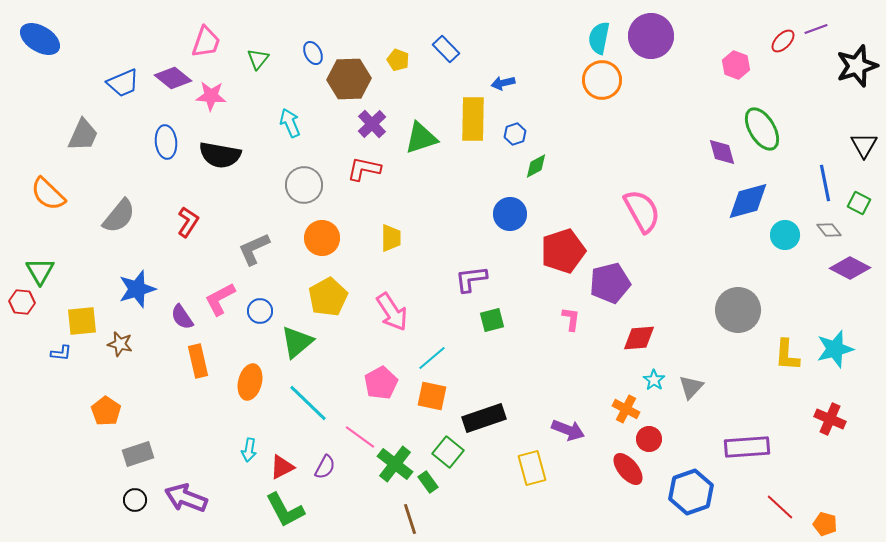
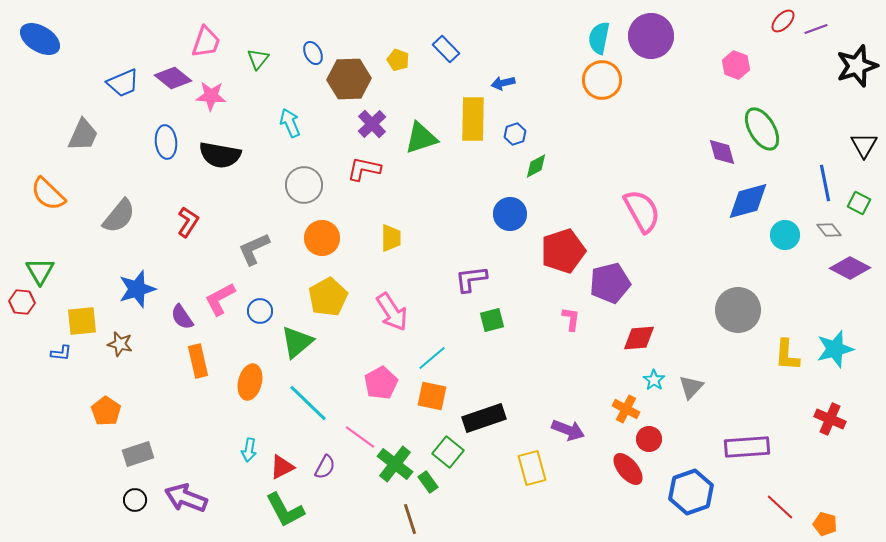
red ellipse at (783, 41): moved 20 px up
